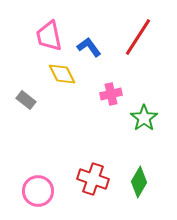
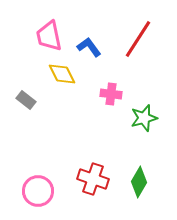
red line: moved 2 px down
pink cross: rotated 20 degrees clockwise
green star: rotated 20 degrees clockwise
